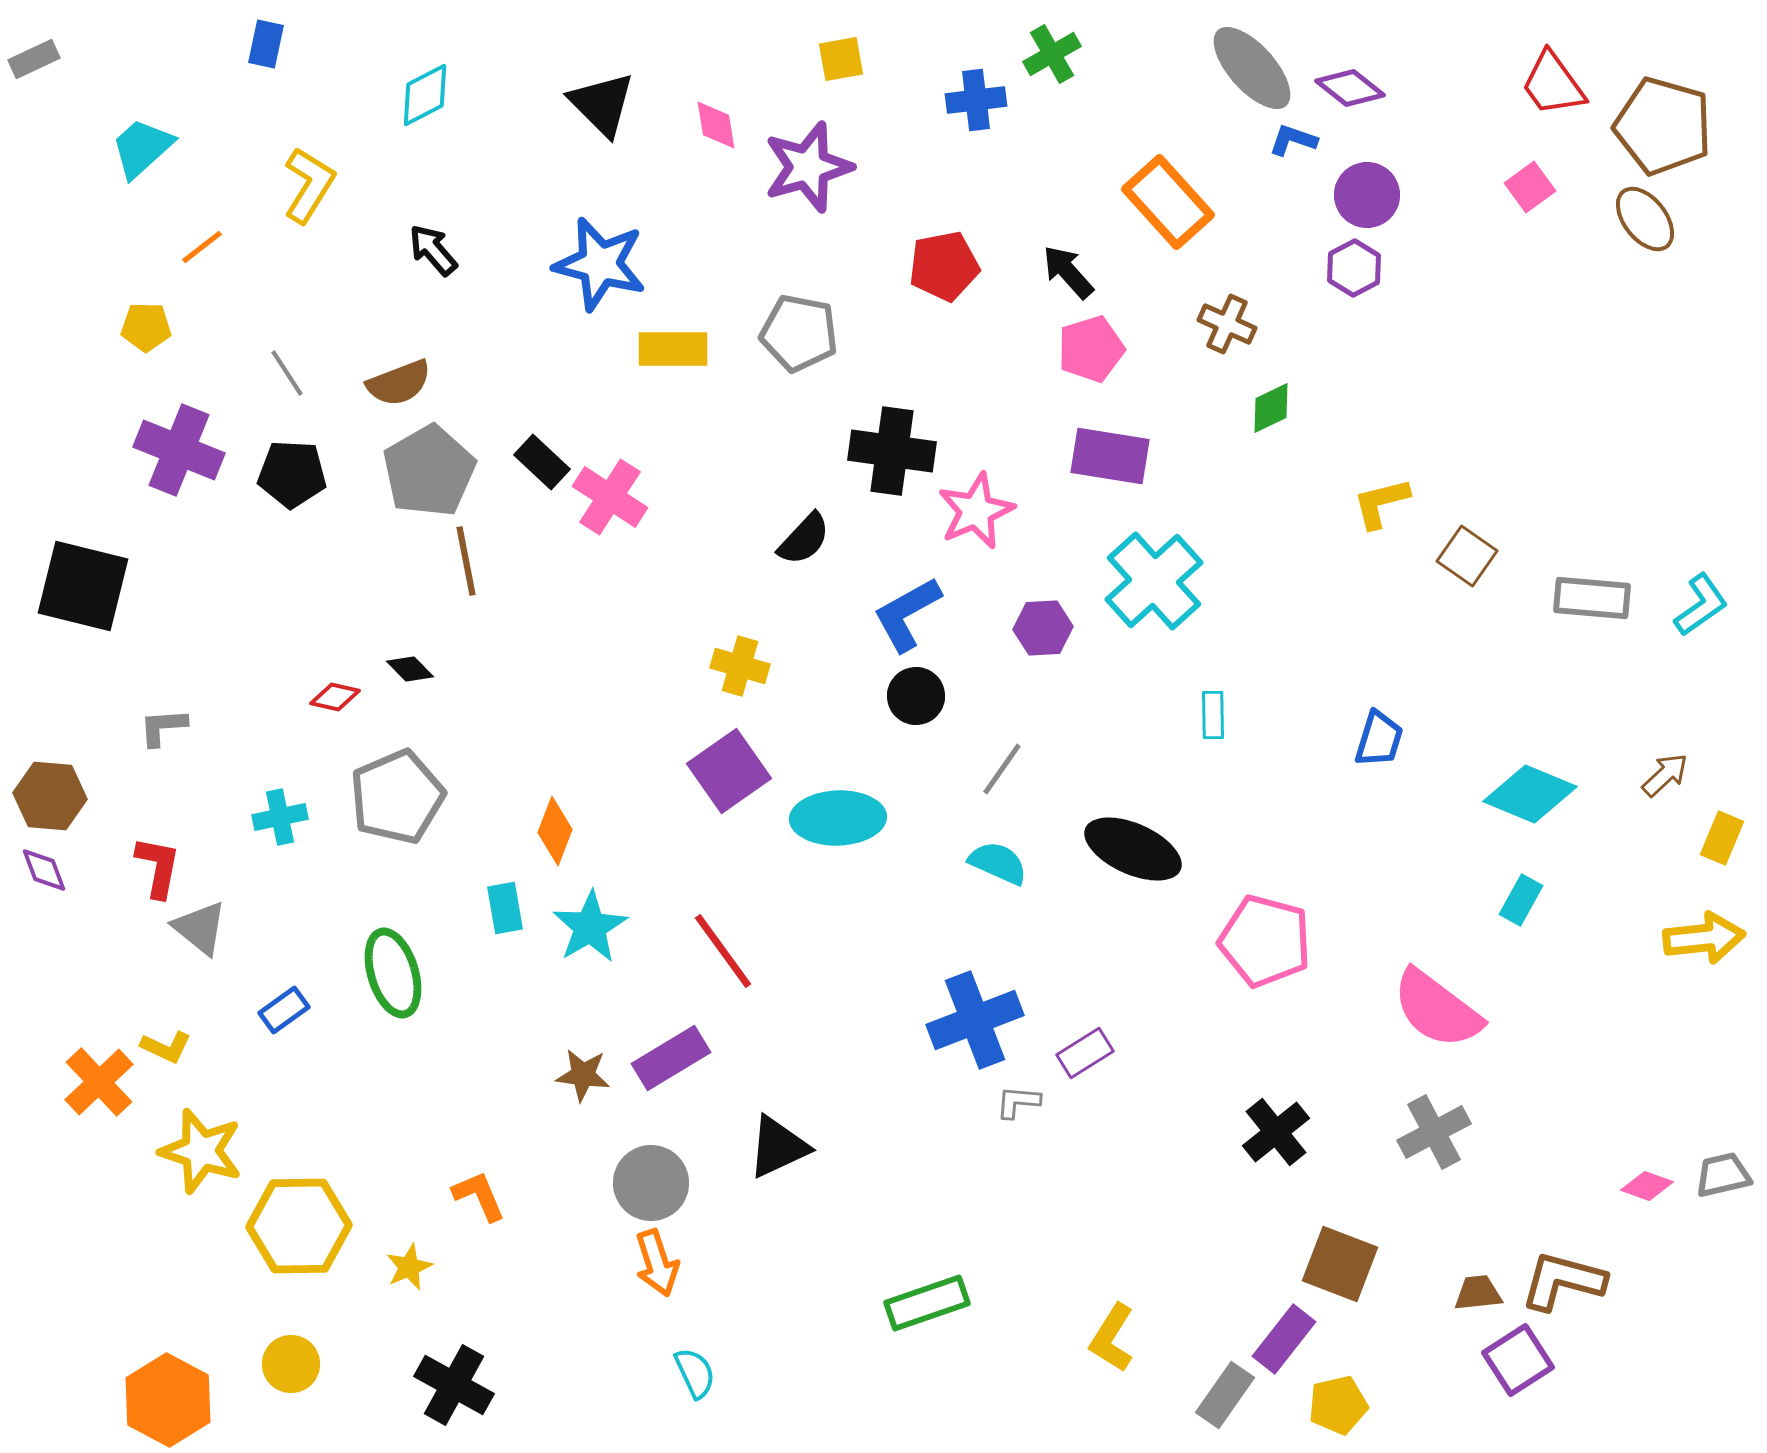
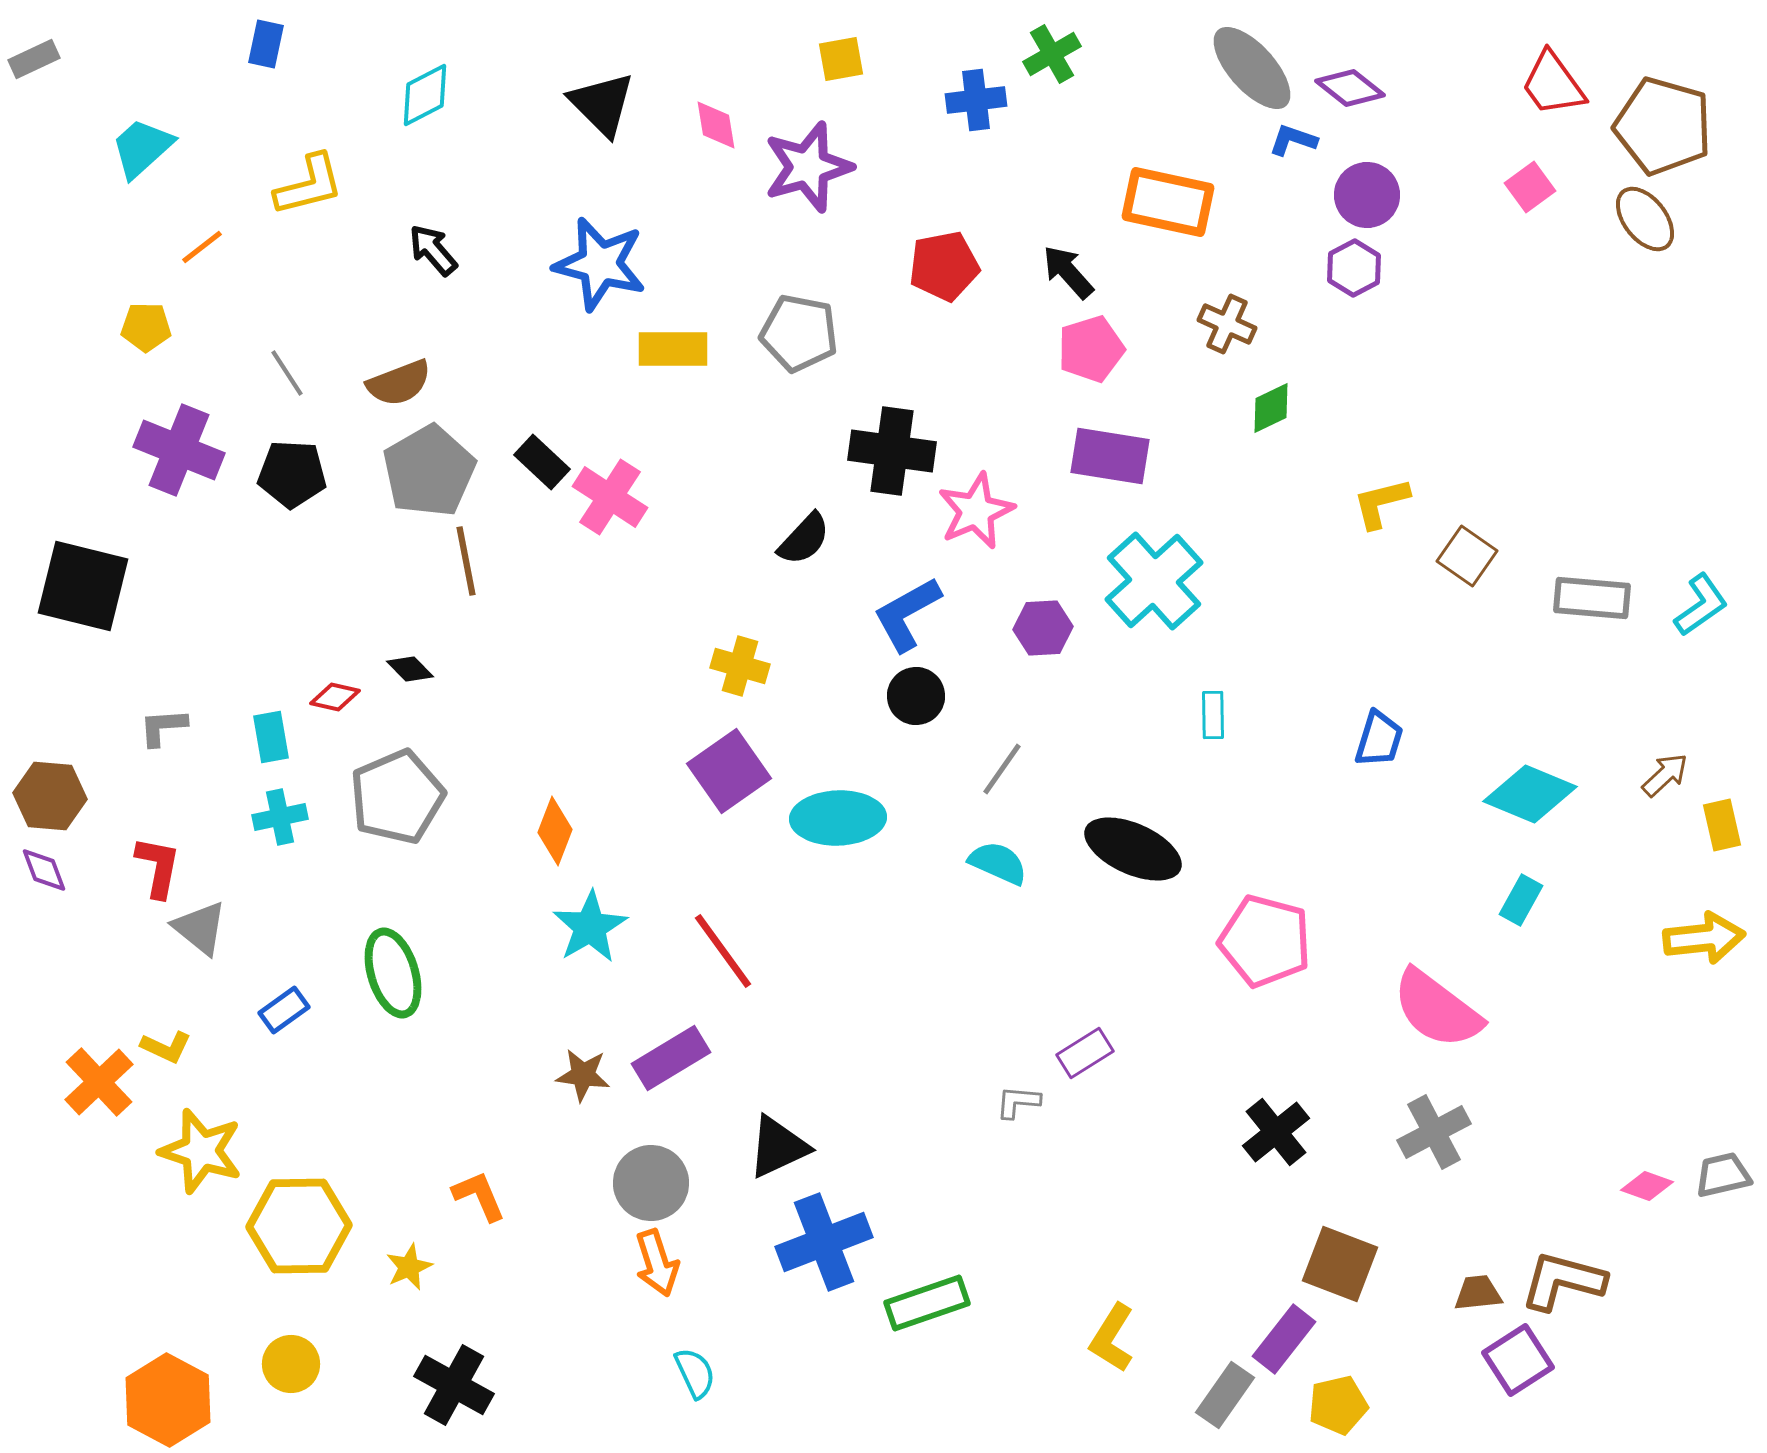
yellow L-shape at (309, 185): rotated 44 degrees clockwise
orange rectangle at (1168, 202): rotated 36 degrees counterclockwise
yellow rectangle at (1722, 838): moved 13 px up; rotated 36 degrees counterclockwise
cyan rectangle at (505, 908): moved 234 px left, 171 px up
blue cross at (975, 1020): moved 151 px left, 222 px down
